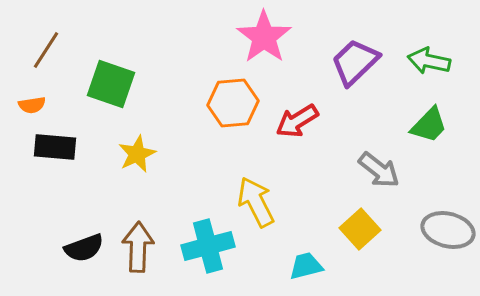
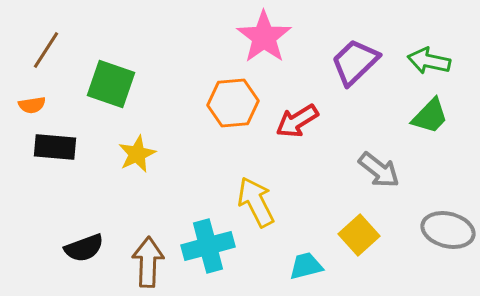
green trapezoid: moved 1 px right, 9 px up
yellow square: moved 1 px left, 6 px down
brown arrow: moved 10 px right, 15 px down
